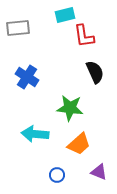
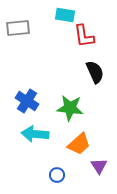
cyan rectangle: rotated 24 degrees clockwise
blue cross: moved 24 px down
purple triangle: moved 6 px up; rotated 36 degrees clockwise
